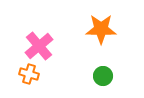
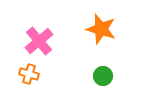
orange star: rotated 16 degrees clockwise
pink cross: moved 5 px up
